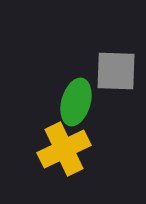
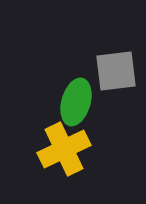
gray square: rotated 9 degrees counterclockwise
